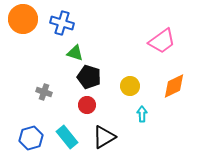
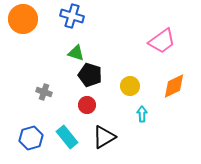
blue cross: moved 10 px right, 7 px up
green triangle: moved 1 px right
black pentagon: moved 1 px right, 2 px up
